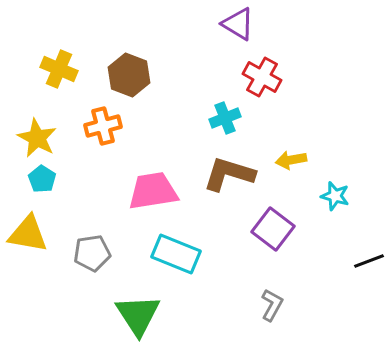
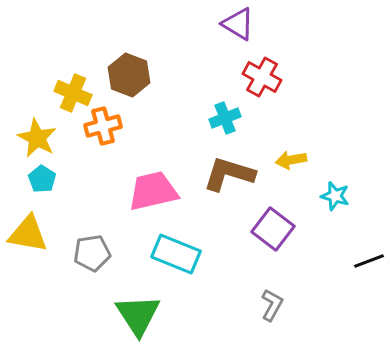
yellow cross: moved 14 px right, 24 px down
pink trapezoid: rotated 4 degrees counterclockwise
